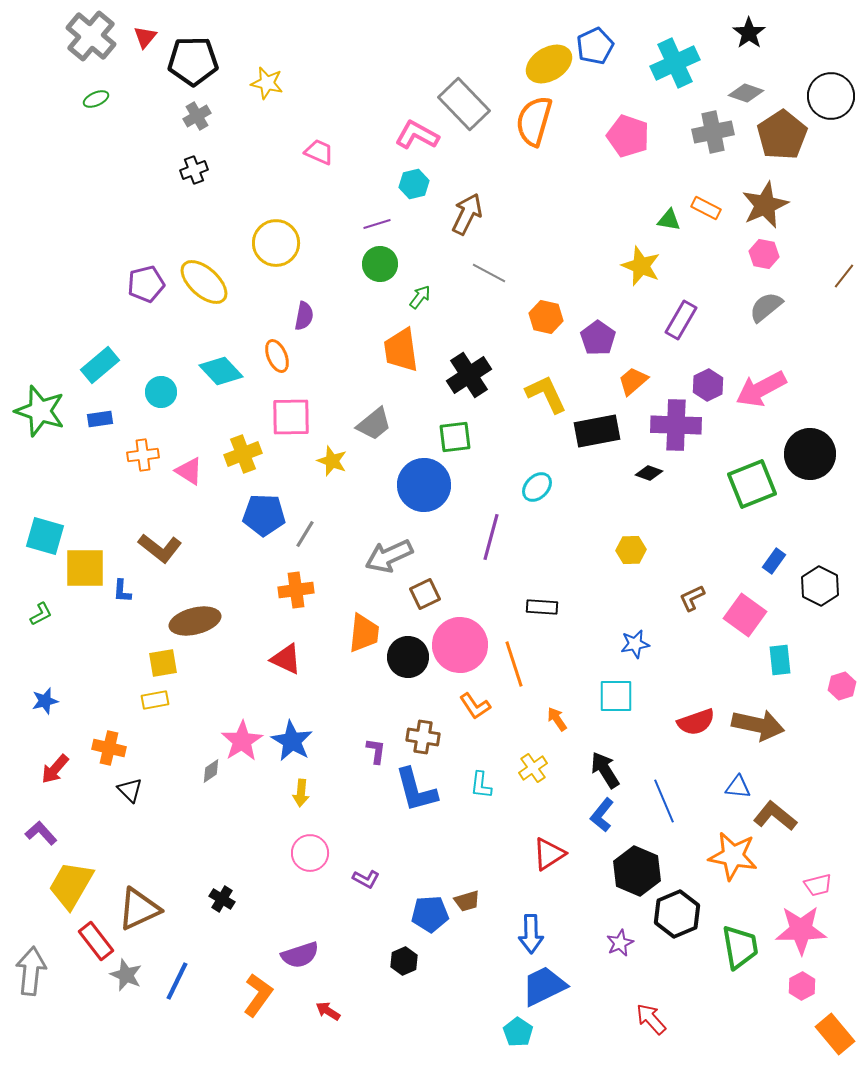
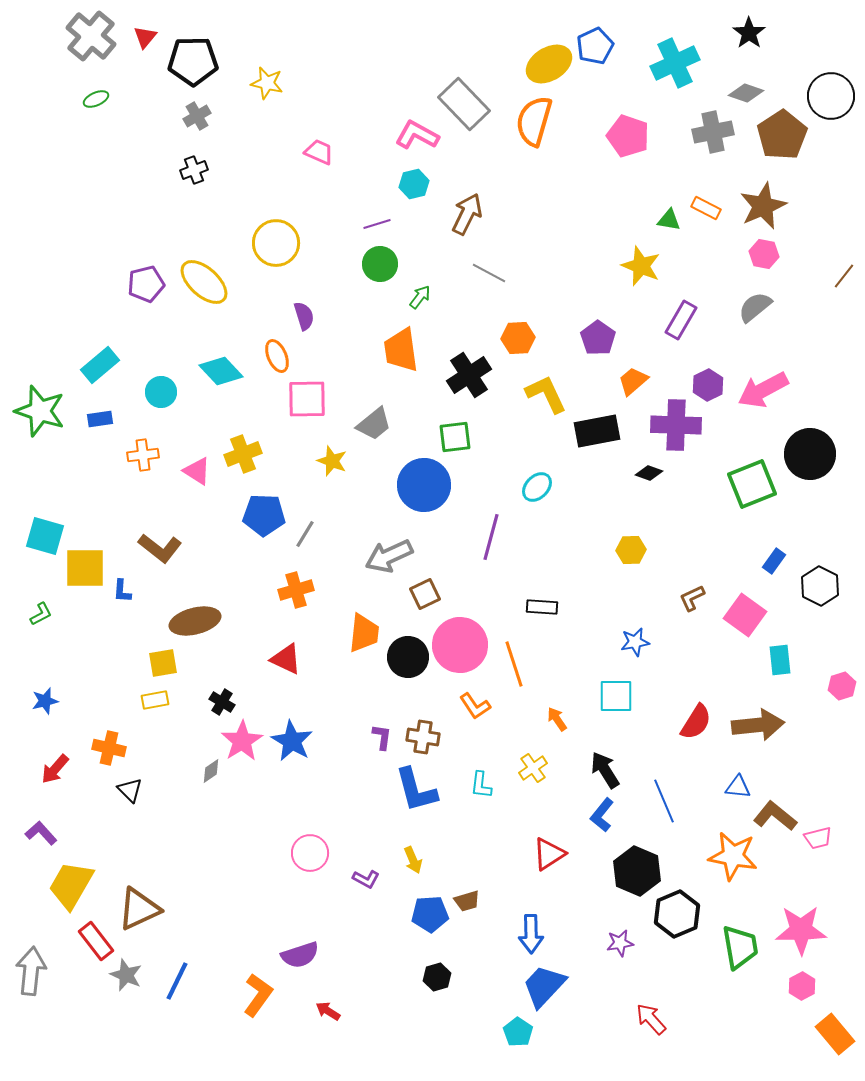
brown star at (765, 205): moved 2 px left, 1 px down
gray semicircle at (766, 307): moved 11 px left
purple semicircle at (304, 316): rotated 28 degrees counterclockwise
orange hexagon at (546, 317): moved 28 px left, 21 px down; rotated 16 degrees counterclockwise
pink arrow at (761, 389): moved 2 px right, 1 px down
pink square at (291, 417): moved 16 px right, 18 px up
pink triangle at (189, 471): moved 8 px right
orange cross at (296, 590): rotated 8 degrees counterclockwise
blue star at (635, 644): moved 2 px up
red semicircle at (696, 722): rotated 39 degrees counterclockwise
brown arrow at (758, 725): rotated 18 degrees counterclockwise
purple L-shape at (376, 751): moved 6 px right, 14 px up
yellow arrow at (301, 793): moved 112 px right, 67 px down; rotated 28 degrees counterclockwise
pink trapezoid at (818, 885): moved 47 px up
black cross at (222, 899): moved 197 px up
purple star at (620, 943): rotated 16 degrees clockwise
black hexagon at (404, 961): moved 33 px right, 16 px down; rotated 8 degrees clockwise
blue trapezoid at (544, 986): rotated 21 degrees counterclockwise
